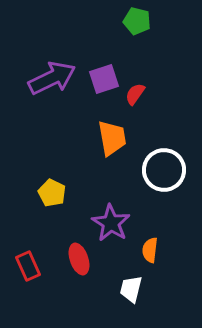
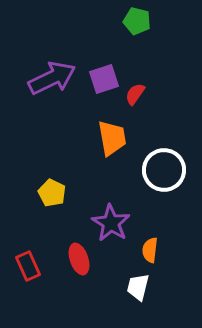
white trapezoid: moved 7 px right, 2 px up
